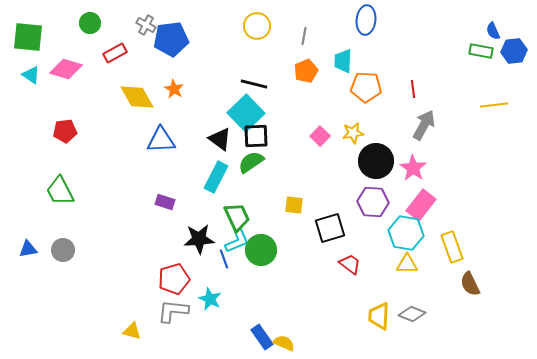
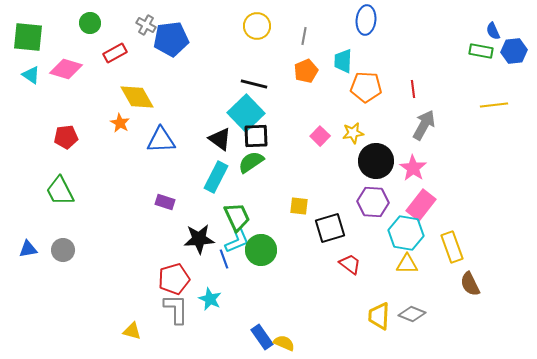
orange star at (174, 89): moved 54 px left, 34 px down
red pentagon at (65, 131): moved 1 px right, 6 px down
yellow square at (294, 205): moved 5 px right, 1 px down
gray L-shape at (173, 311): moved 3 px right, 2 px up; rotated 84 degrees clockwise
